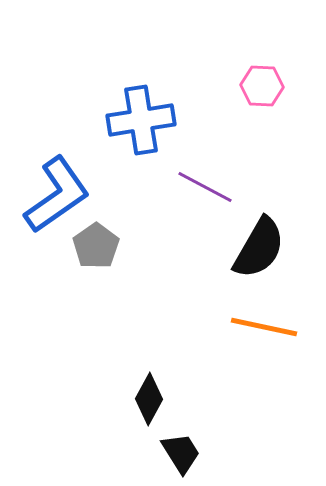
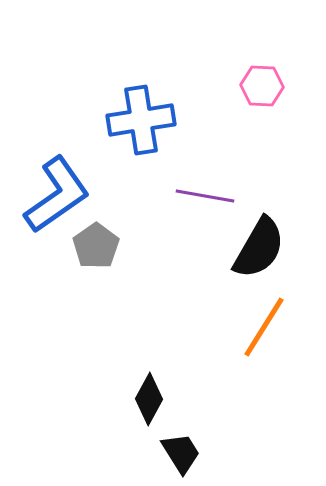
purple line: moved 9 px down; rotated 18 degrees counterclockwise
orange line: rotated 70 degrees counterclockwise
